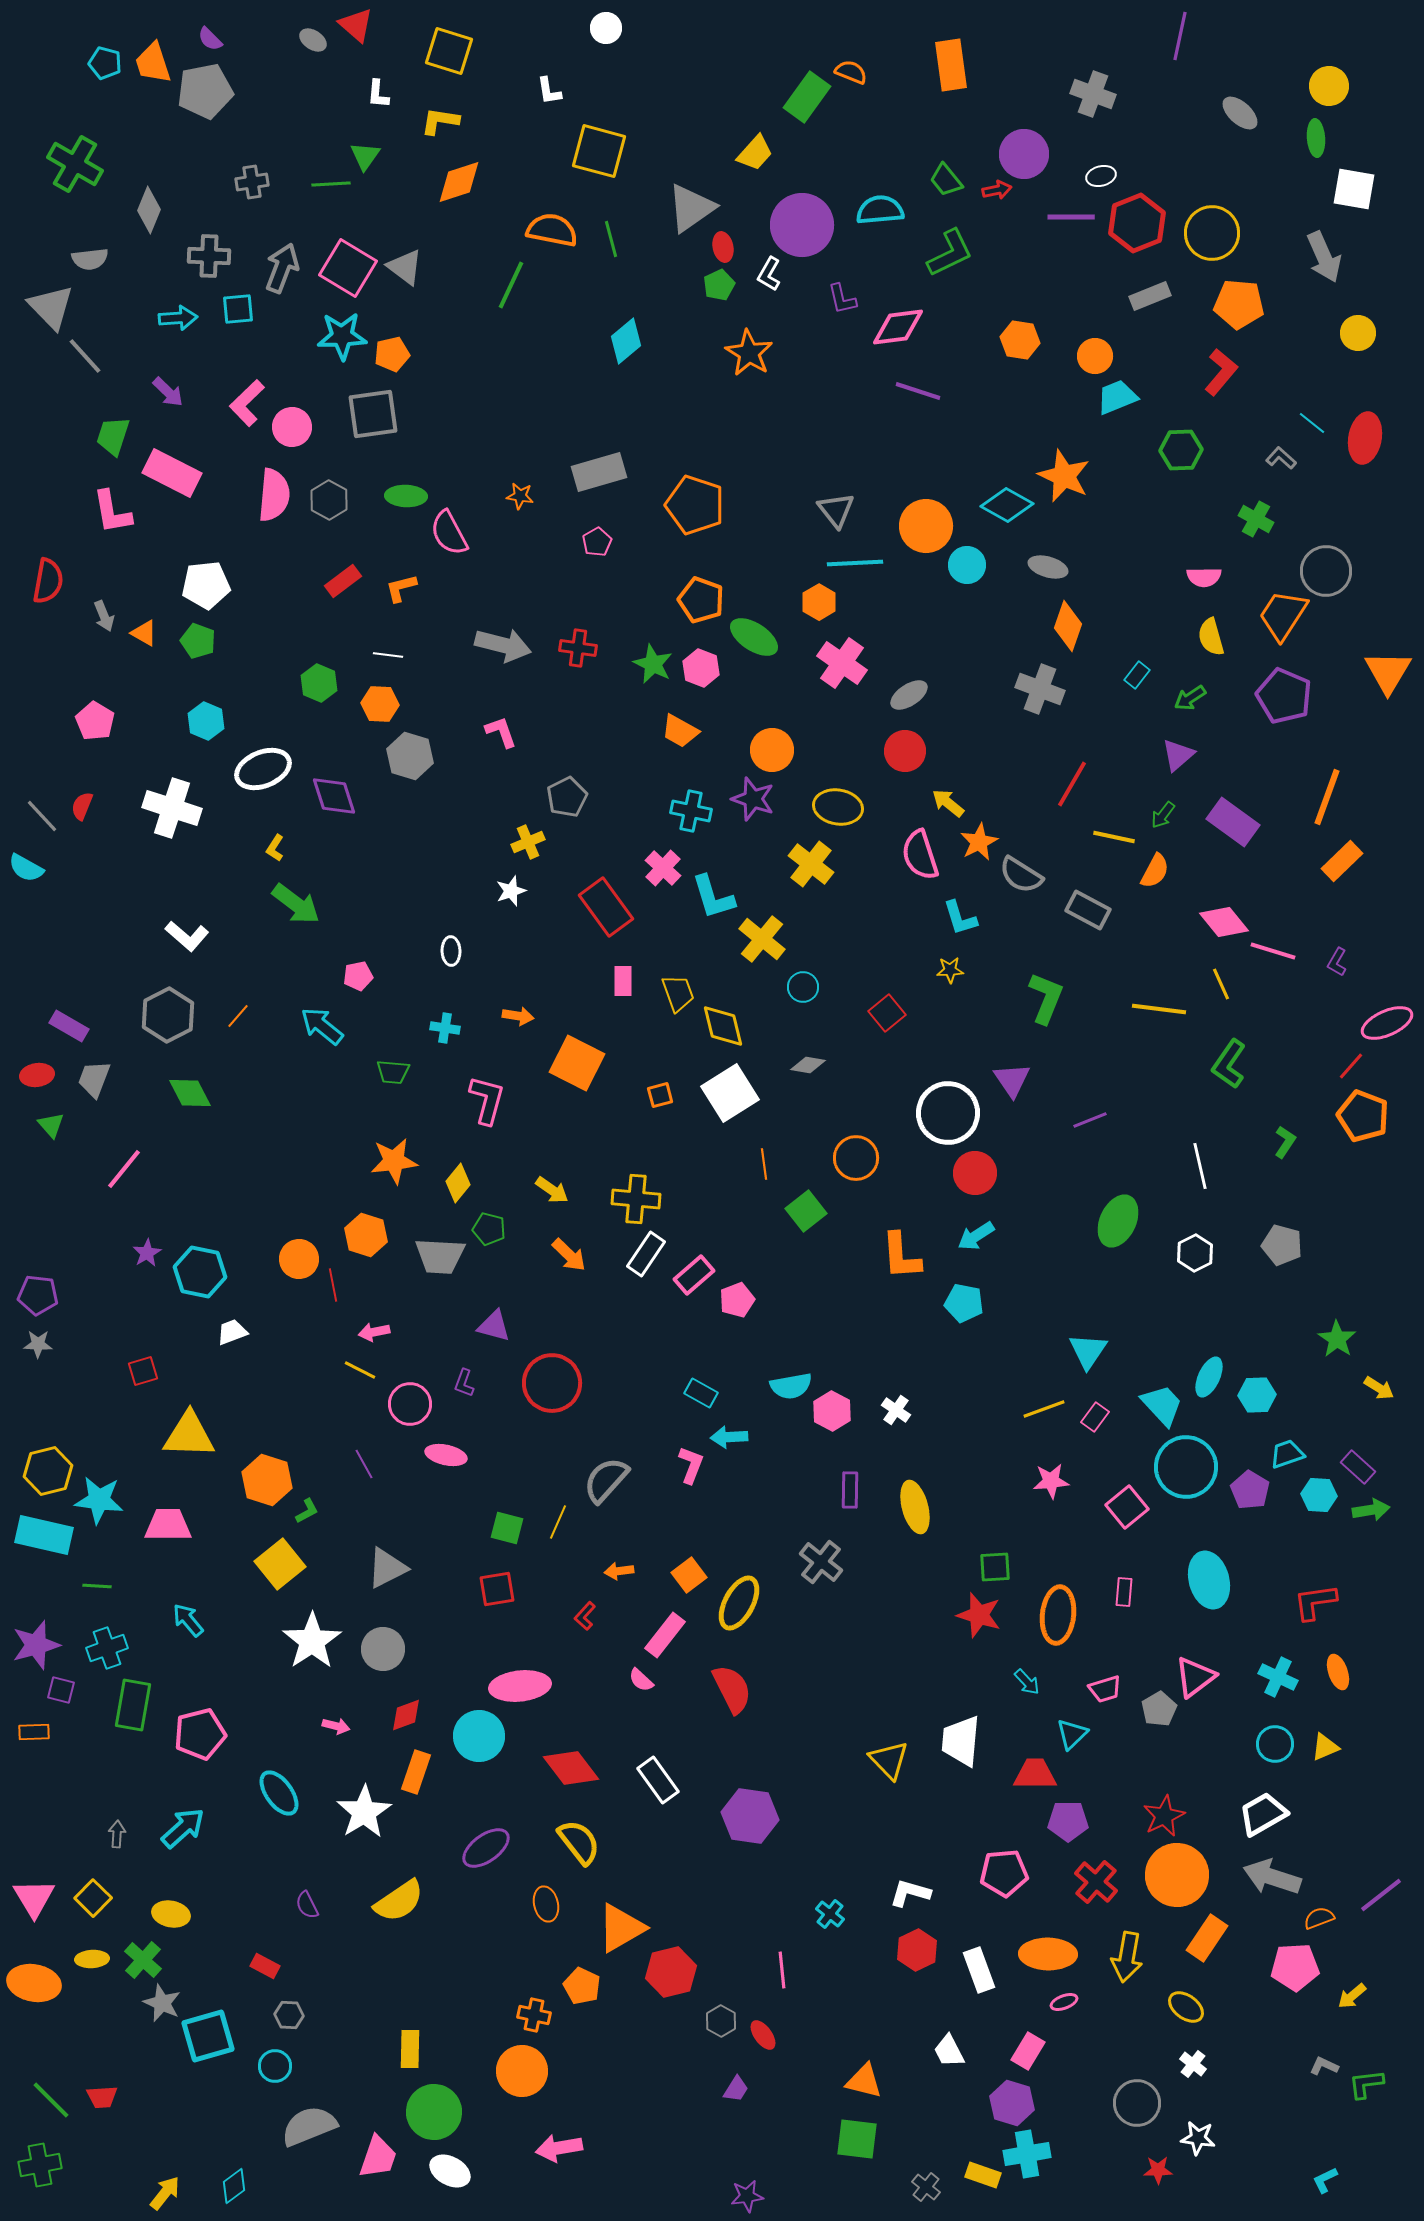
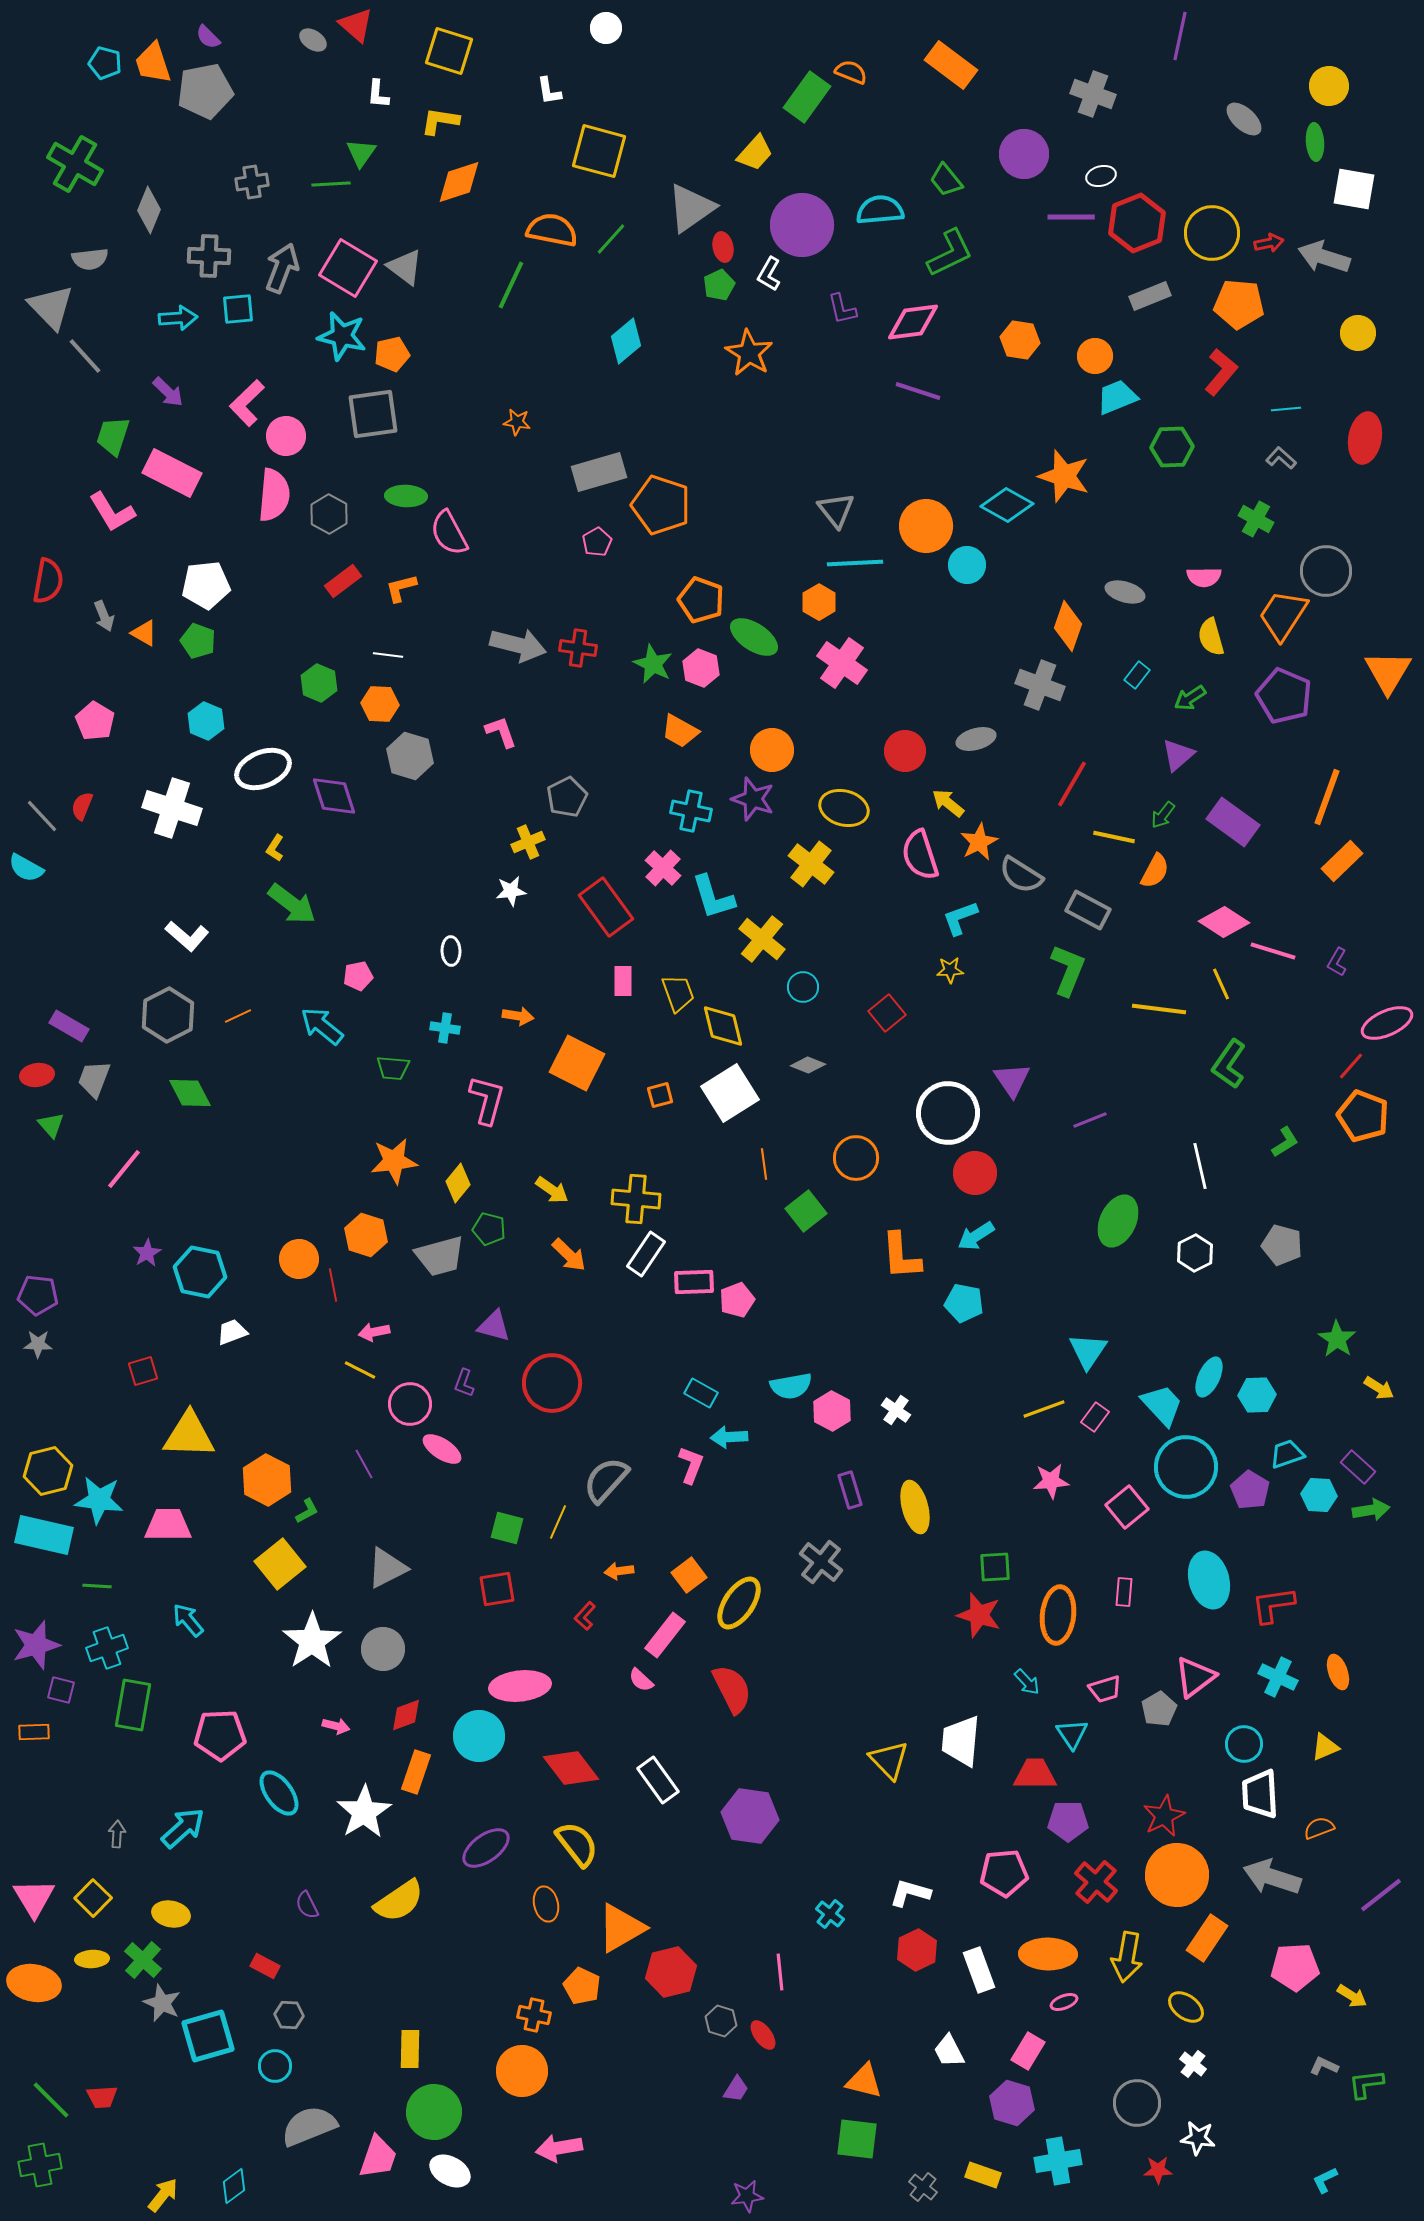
purple semicircle at (210, 39): moved 2 px left, 2 px up
orange rectangle at (951, 65): rotated 45 degrees counterclockwise
gray ellipse at (1240, 113): moved 4 px right, 6 px down
green ellipse at (1316, 138): moved 1 px left, 4 px down
green triangle at (365, 156): moved 4 px left, 3 px up
red arrow at (997, 190): moved 272 px right, 53 px down
green line at (611, 239): rotated 57 degrees clockwise
gray arrow at (1324, 257): rotated 132 degrees clockwise
purple L-shape at (842, 299): moved 10 px down
pink diamond at (898, 327): moved 15 px right, 5 px up
cyan star at (342, 336): rotated 15 degrees clockwise
cyan line at (1312, 423): moved 26 px left, 14 px up; rotated 44 degrees counterclockwise
pink circle at (292, 427): moved 6 px left, 9 px down
green hexagon at (1181, 450): moved 9 px left, 3 px up
orange star at (1064, 476): rotated 6 degrees counterclockwise
orange star at (520, 496): moved 3 px left, 74 px up
gray hexagon at (329, 500): moved 14 px down
orange pentagon at (695, 505): moved 34 px left
pink L-shape at (112, 512): rotated 21 degrees counterclockwise
gray ellipse at (1048, 567): moved 77 px right, 25 px down
gray arrow at (503, 645): moved 15 px right
gray cross at (1040, 689): moved 4 px up
gray ellipse at (909, 695): moved 67 px right, 44 px down; rotated 18 degrees clockwise
yellow ellipse at (838, 807): moved 6 px right, 1 px down; rotated 6 degrees clockwise
white star at (511, 891): rotated 12 degrees clockwise
green arrow at (296, 904): moved 4 px left
cyan L-shape at (960, 918): rotated 87 degrees clockwise
pink diamond at (1224, 922): rotated 18 degrees counterclockwise
green L-shape at (1046, 998): moved 22 px right, 28 px up
orange line at (238, 1016): rotated 24 degrees clockwise
gray diamond at (808, 1065): rotated 12 degrees clockwise
green trapezoid at (393, 1072): moved 4 px up
green L-shape at (1285, 1142): rotated 24 degrees clockwise
gray trapezoid at (440, 1256): rotated 18 degrees counterclockwise
pink rectangle at (694, 1275): moved 7 px down; rotated 39 degrees clockwise
pink ellipse at (446, 1455): moved 4 px left, 6 px up; rotated 21 degrees clockwise
orange hexagon at (267, 1480): rotated 9 degrees clockwise
purple rectangle at (850, 1490): rotated 18 degrees counterclockwise
red L-shape at (1315, 1602): moved 42 px left, 3 px down
yellow ellipse at (739, 1603): rotated 6 degrees clockwise
pink pentagon at (200, 1734): moved 20 px right, 1 px down; rotated 12 degrees clockwise
cyan triangle at (1072, 1734): rotated 20 degrees counterclockwise
cyan circle at (1275, 1744): moved 31 px left
white trapezoid at (1263, 1814): moved 3 px left, 20 px up; rotated 63 degrees counterclockwise
yellow semicircle at (579, 1842): moved 2 px left, 2 px down
orange semicircle at (1319, 1918): moved 90 px up
pink line at (782, 1970): moved 2 px left, 2 px down
yellow arrow at (1352, 1996): rotated 108 degrees counterclockwise
gray hexagon at (721, 2021): rotated 12 degrees counterclockwise
cyan cross at (1027, 2154): moved 31 px right, 7 px down
gray cross at (926, 2187): moved 3 px left
yellow arrow at (165, 2193): moved 2 px left, 2 px down
